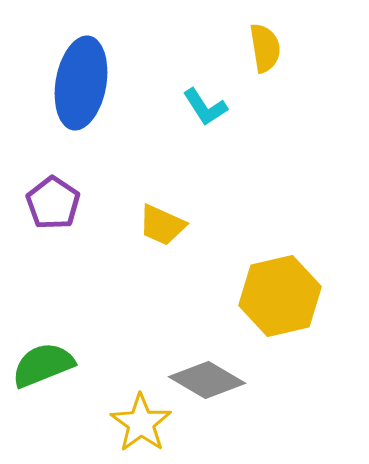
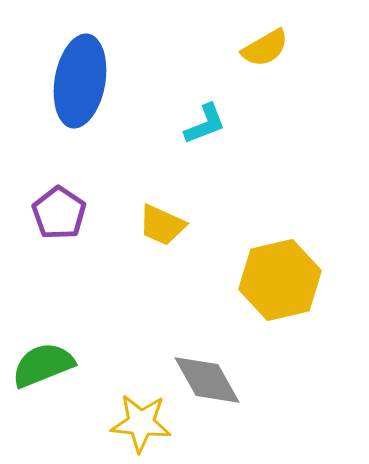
yellow semicircle: rotated 69 degrees clockwise
blue ellipse: moved 1 px left, 2 px up
cyan L-shape: moved 17 px down; rotated 78 degrees counterclockwise
purple pentagon: moved 6 px right, 10 px down
yellow hexagon: moved 16 px up
gray diamond: rotated 30 degrees clockwise
yellow star: rotated 30 degrees counterclockwise
